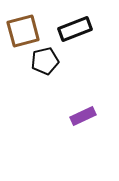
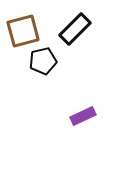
black rectangle: rotated 24 degrees counterclockwise
black pentagon: moved 2 px left
